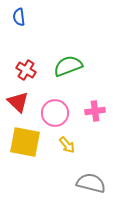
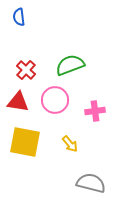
green semicircle: moved 2 px right, 1 px up
red cross: rotated 12 degrees clockwise
red triangle: rotated 35 degrees counterclockwise
pink circle: moved 13 px up
yellow arrow: moved 3 px right, 1 px up
